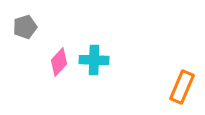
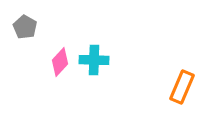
gray pentagon: rotated 25 degrees counterclockwise
pink diamond: moved 1 px right
